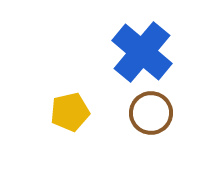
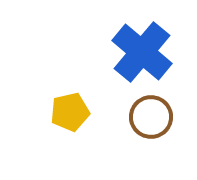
brown circle: moved 4 px down
